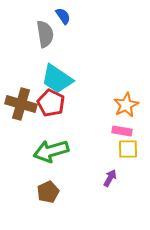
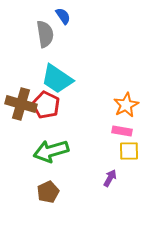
red pentagon: moved 5 px left, 2 px down
yellow square: moved 1 px right, 2 px down
